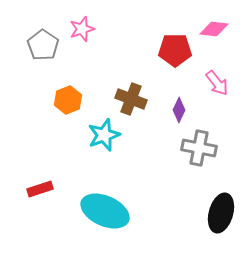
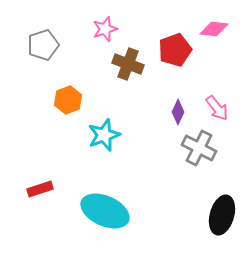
pink star: moved 23 px right
gray pentagon: rotated 20 degrees clockwise
red pentagon: rotated 20 degrees counterclockwise
pink arrow: moved 25 px down
brown cross: moved 3 px left, 35 px up
purple diamond: moved 1 px left, 2 px down
gray cross: rotated 16 degrees clockwise
black ellipse: moved 1 px right, 2 px down
